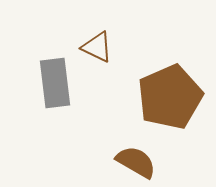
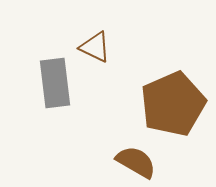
brown triangle: moved 2 px left
brown pentagon: moved 3 px right, 7 px down
